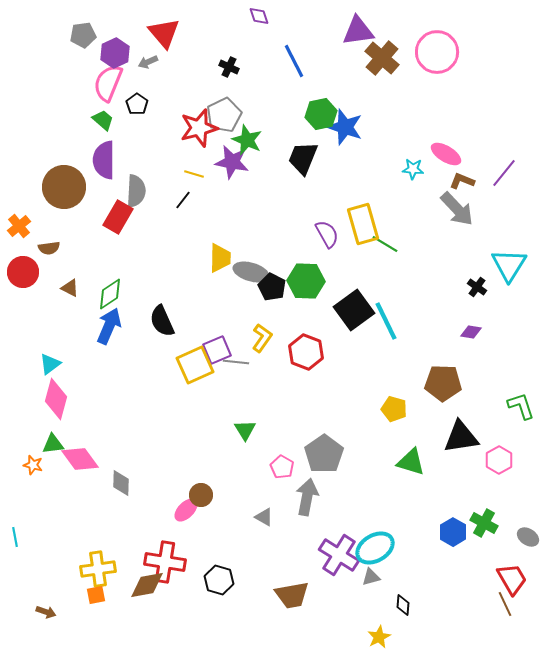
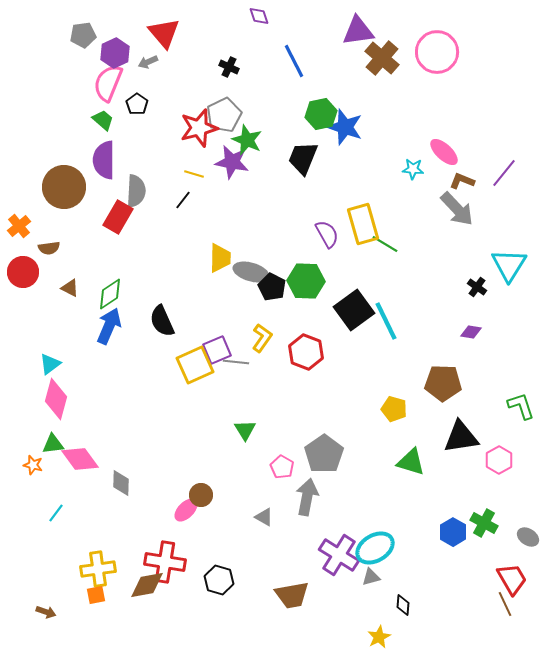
pink ellipse at (446, 154): moved 2 px left, 2 px up; rotated 12 degrees clockwise
cyan line at (15, 537): moved 41 px right, 24 px up; rotated 48 degrees clockwise
